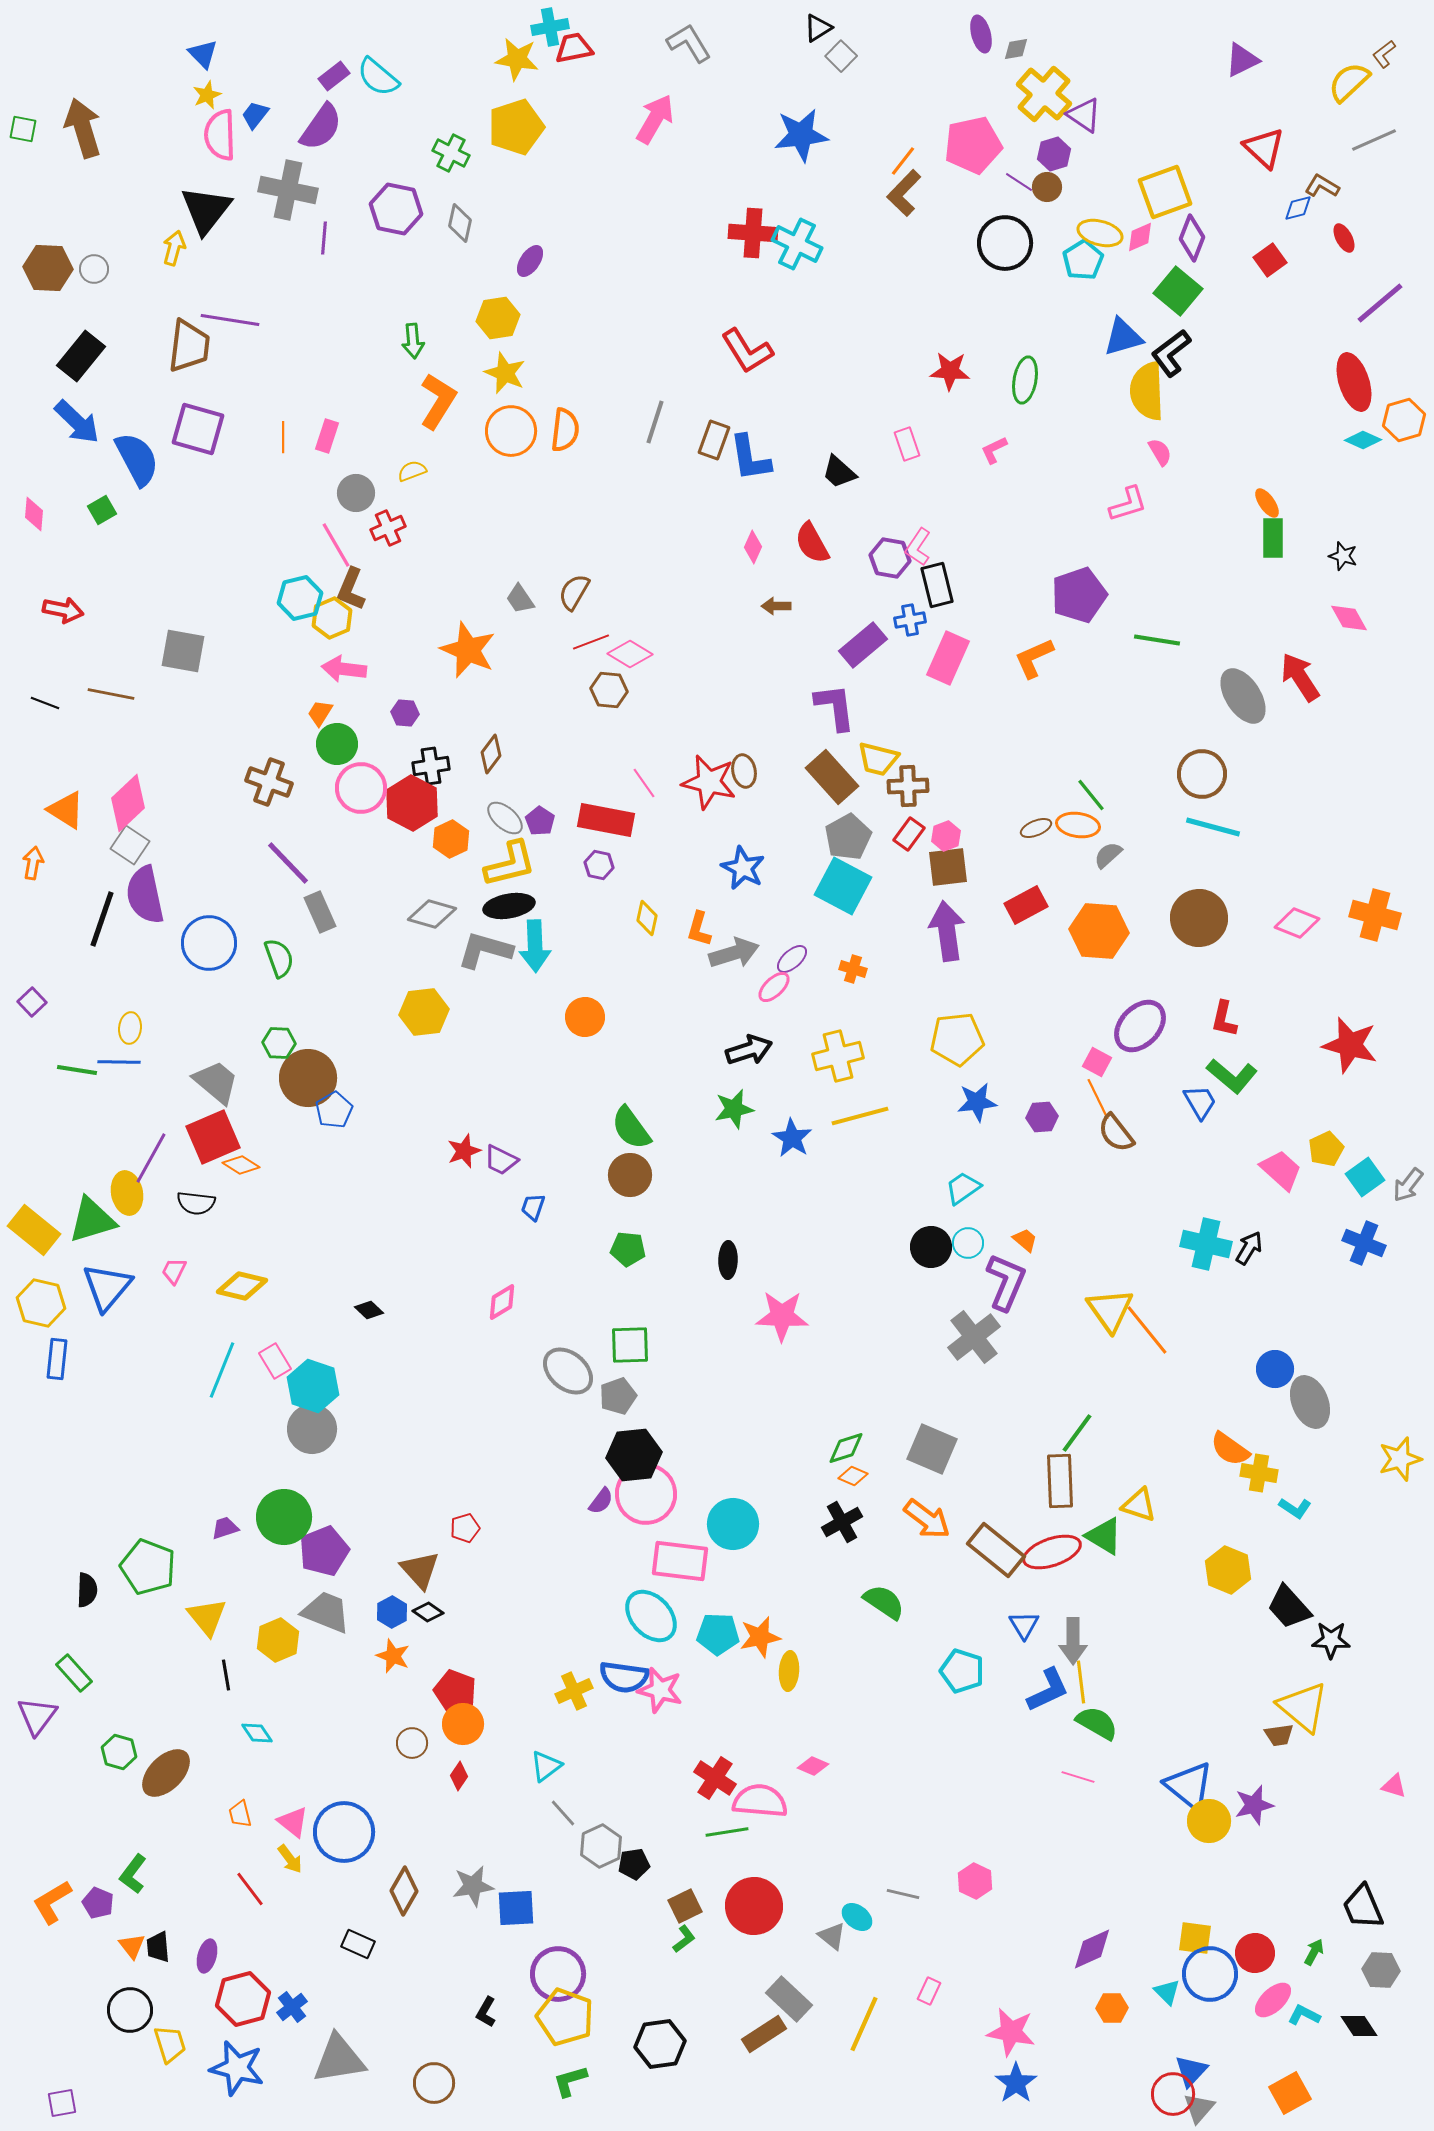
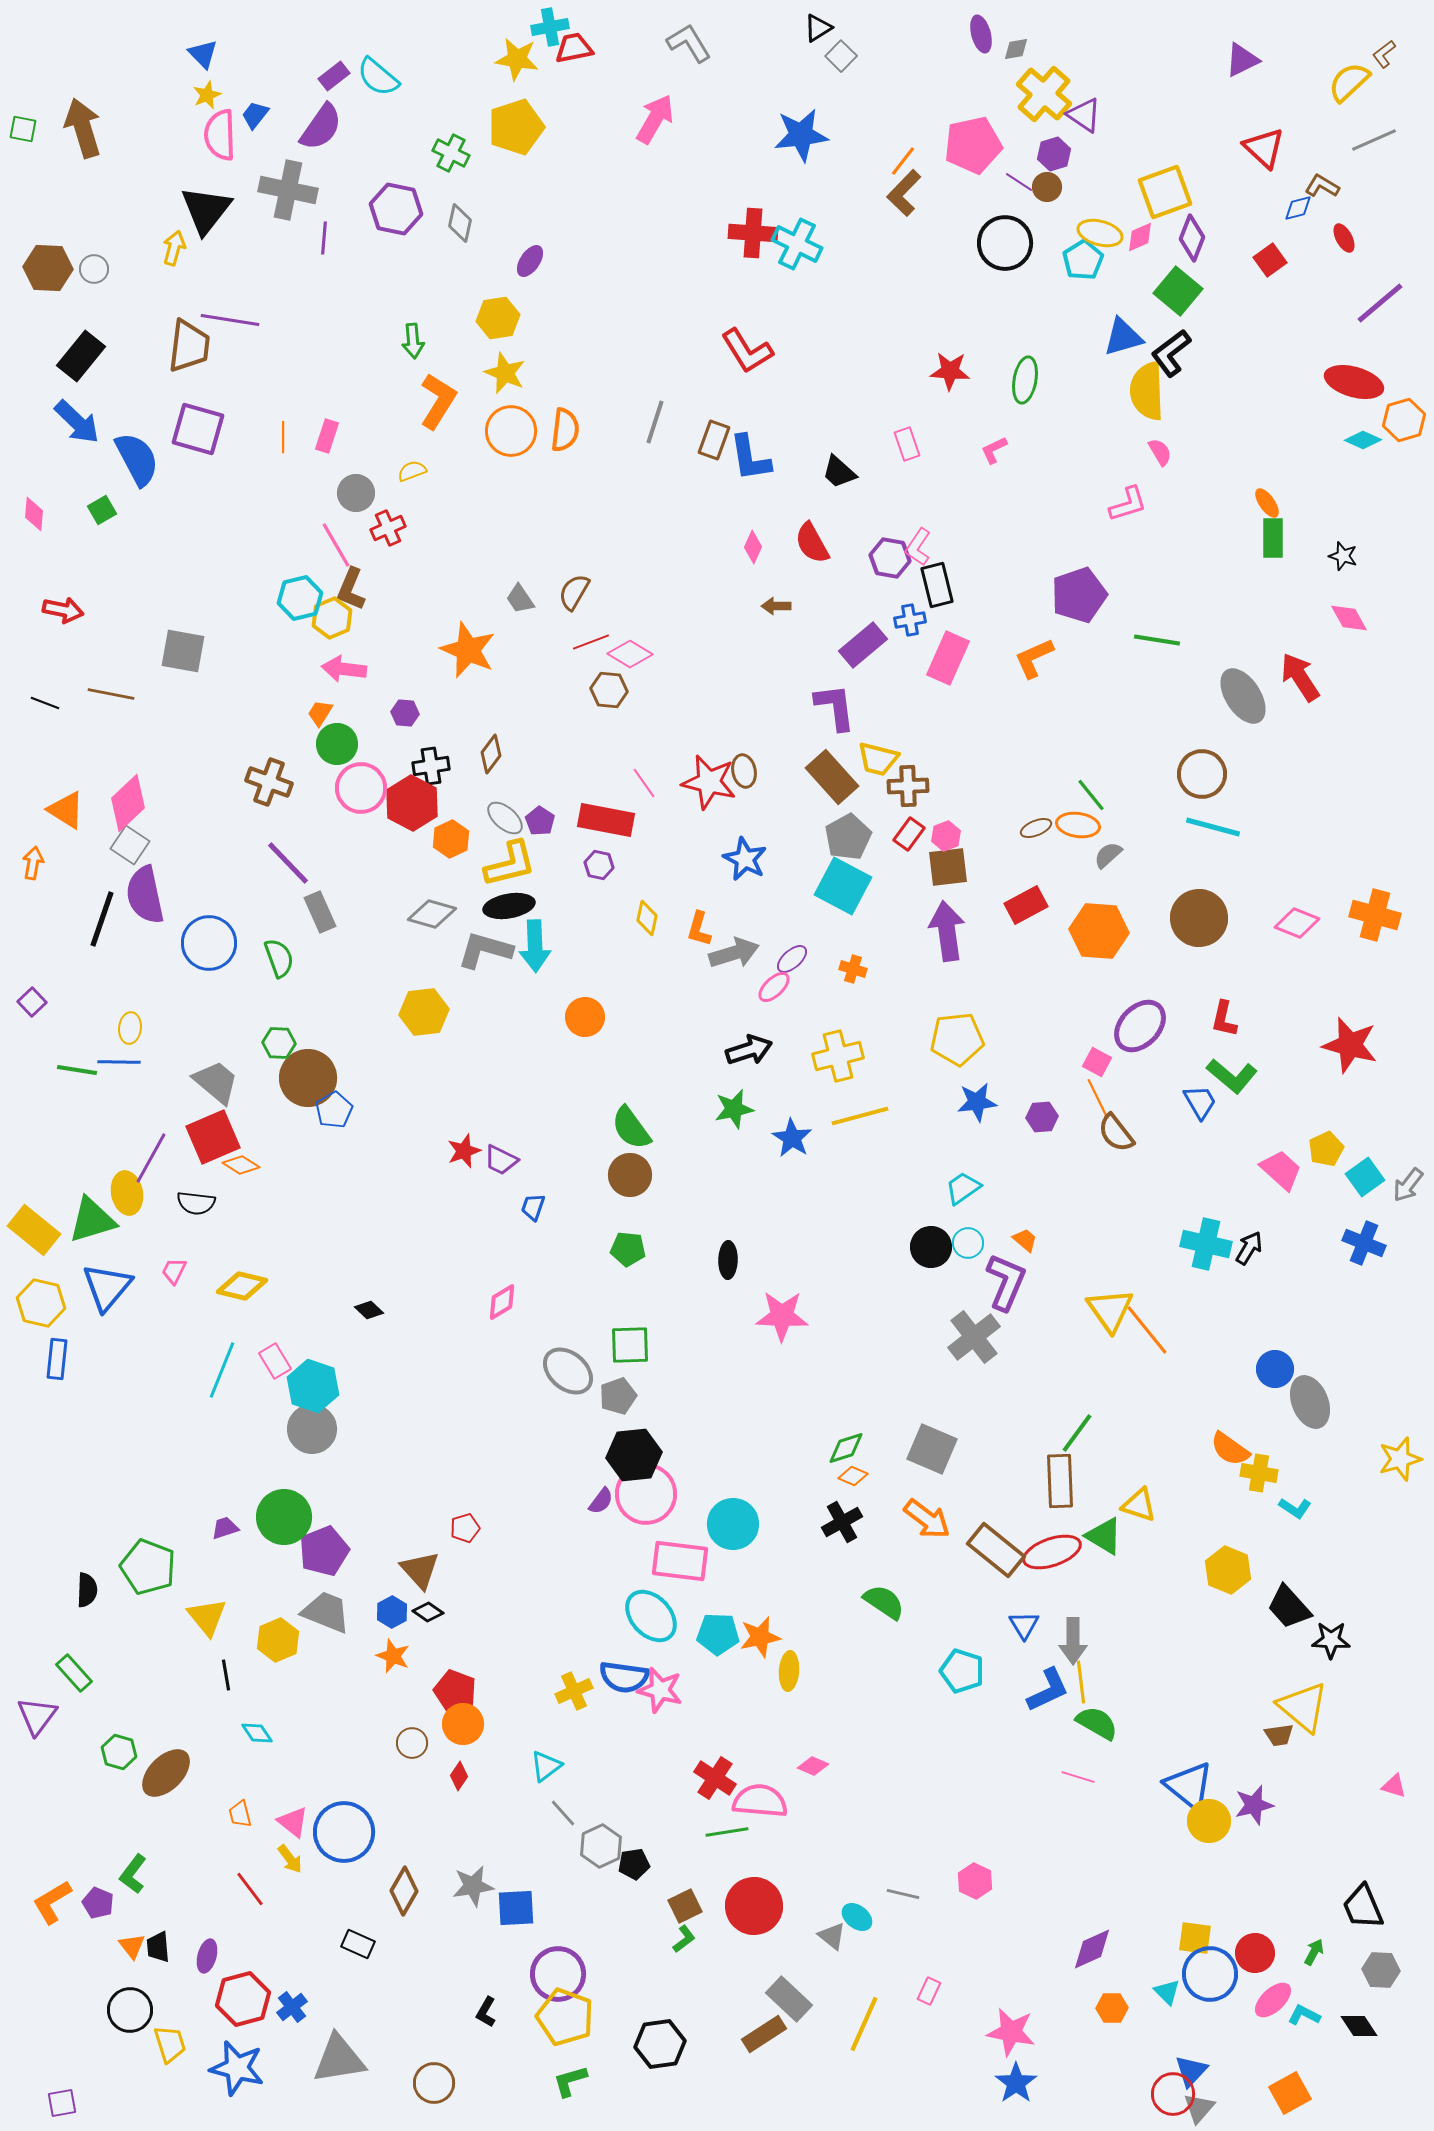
red ellipse at (1354, 382): rotated 56 degrees counterclockwise
blue star at (743, 868): moved 2 px right, 9 px up
